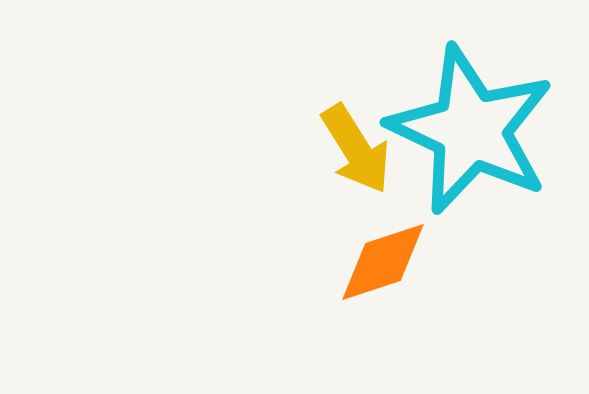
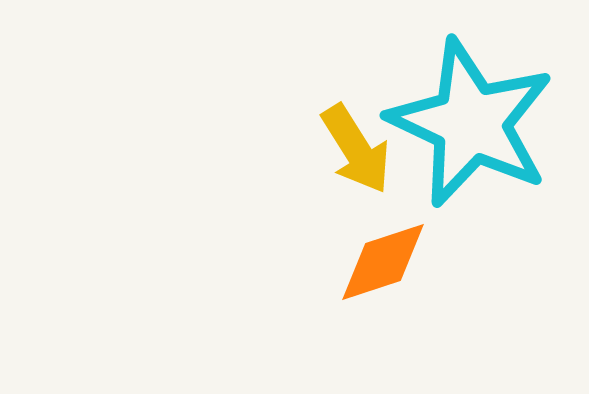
cyan star: moved 7 px up
